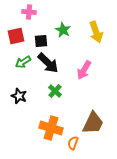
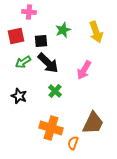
green star: rotated 21 degrees clockwise
